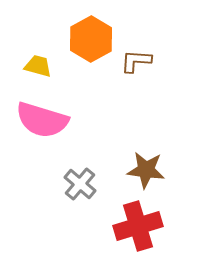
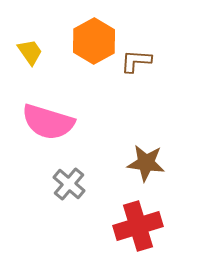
orange hexagon: moved 3 px right, 2 px down
yellow trapezoid: moved 8 px left, 14 px up; rotated 40 degrees clockwise
pink semicircle: moved 6 px right, 2 px down
brown star: moved 7 px up
gray cross: moved 11 px left
